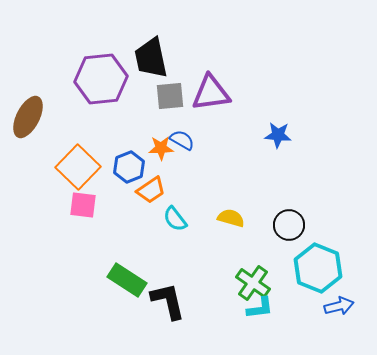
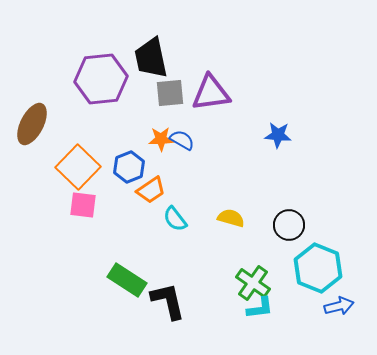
gray square: moved 3 px up
brown ellipse: moved 4 px right, 7 px down
orange star: moved 9 px up
